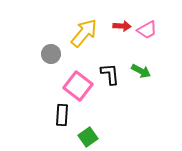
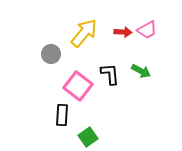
red arrow: moved 1 px right, 6 px down
